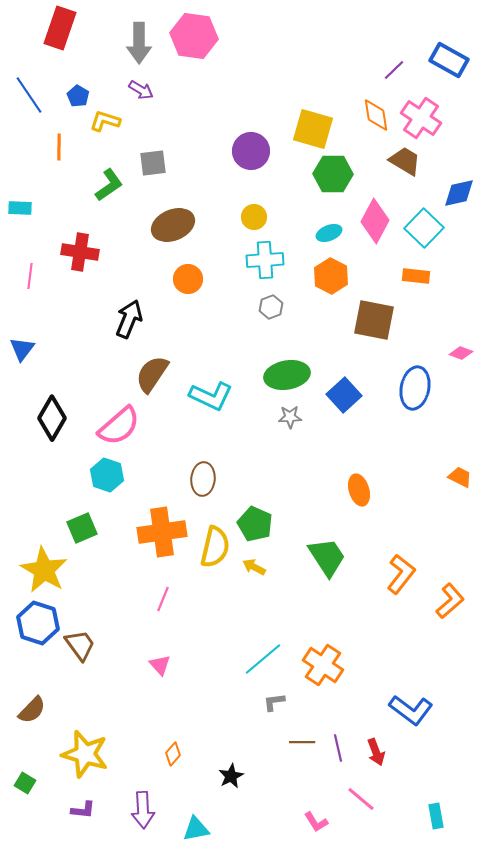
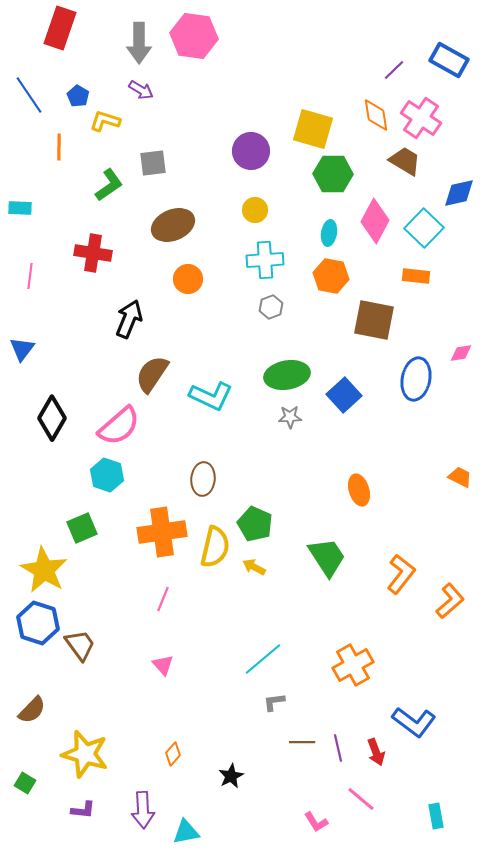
yellow circle at (254, 217): moved 1 px right, 7 px up
cyan ellipse at (329, 233): rotated 60 degrees counterclockwise
red cross at (80, 252): moved 13 px right, 1 px down
orange hexagon at (331, 276): rotated 16 degrees counterclockwise
pink diamond at (461, 353): rotated 30 degrees counterclockwise
blue ellipse at (415, 388): moved 1 px right, 9 px up
pink triangle at (160, 665): moved 3 px right
orange cross at (323, 665): moved 30 px right; rotated 27 degrees clockwise
blue L-shape at (411, 710): moved 3 px right, 12 px down
cyan triangle at (196, 829): moved 10 px left, 3 px down
